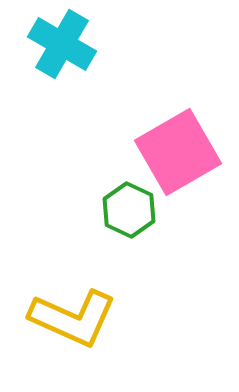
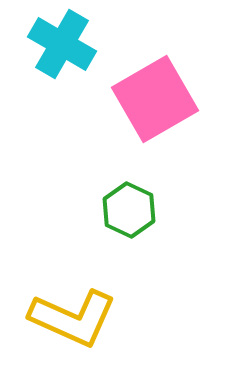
pink square: moved 23 px left, 53 px up
